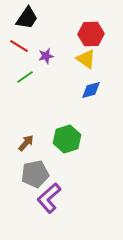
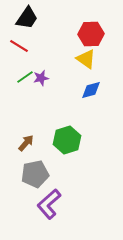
purple star: moved 5 px left, 22 px down
green hexagon: moved 1 px down
purple L-shape: moved 6 px down
